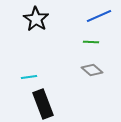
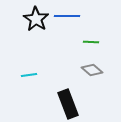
blue line: moved 32 px left; rotated 25 degrees clockwise
cyan line: moved 2 px up
black rectangle: moved 25 px right
